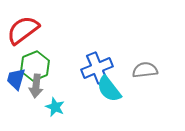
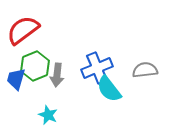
gray arrow: moved 21 px right, 11 px up
cyan star: moved 7 px left, 8 px down
